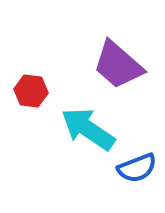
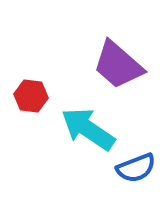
red hexagon: moved 5 px down
blue semicircle: moved 1 px left
